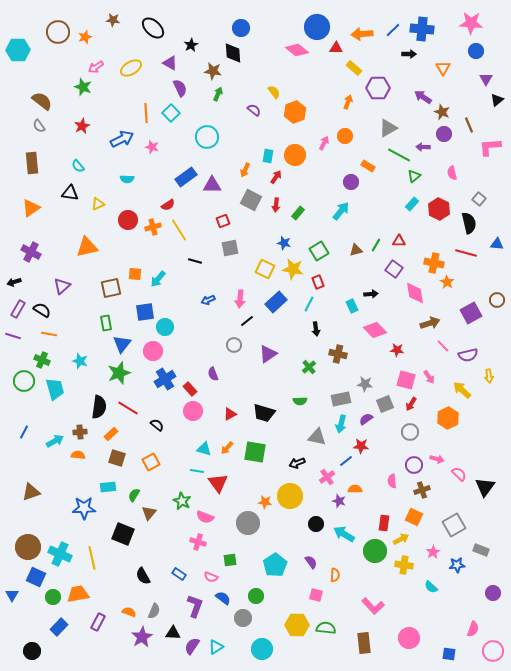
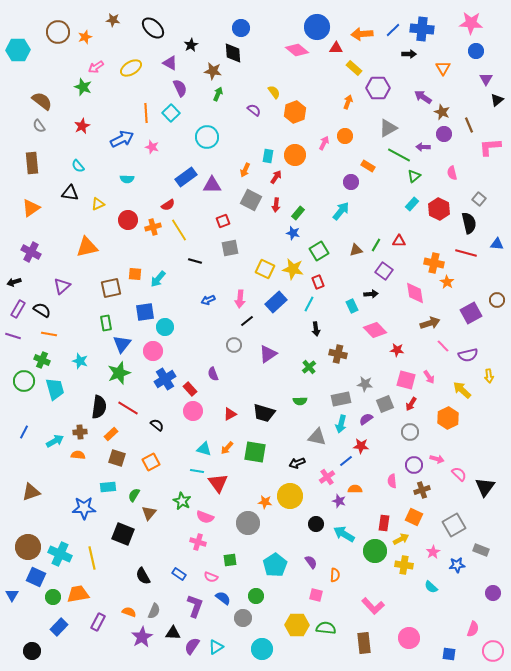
blue star at (284, 243): moved 9 px right, 10 px up
purple square at (394, 269): moved 10 px left, 2 px down
